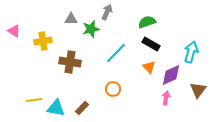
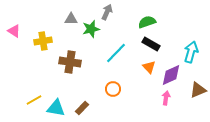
brown triangle: rotated 30 degrees clockwise
yellow line: rotated 21 degrees counterclockwise
